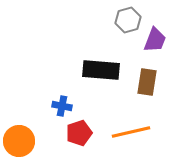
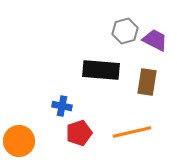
gray hexagon: moved 3 px left, 11 px down
purple trapezoid: rotated 84 degrees counterclockwise
orange line: moved 1 px right
